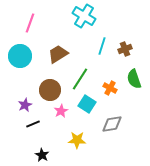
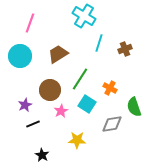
cyan line: moved 3 px left, 3 px up
green semicircle: moved 28 px down
